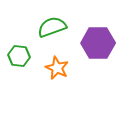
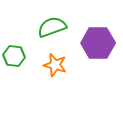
green hexagon: moved 5 px left
orange star: moved 2 px left, 3 px up; rotated 10 degrees counterclockwise
